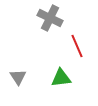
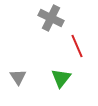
gray cross: moved 1 px right
green triangle: rotated 45 degrees counterclockwise
